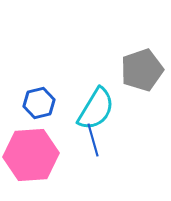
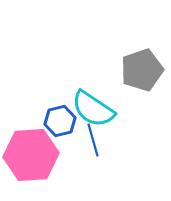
blue hexagon: moved 21 px right, 18 px down
cyan semicircle: moved 3 px left; rotated 93 degrees clockwise
